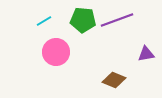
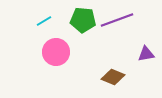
brown diamond: moved 1 px left, 3 px up
